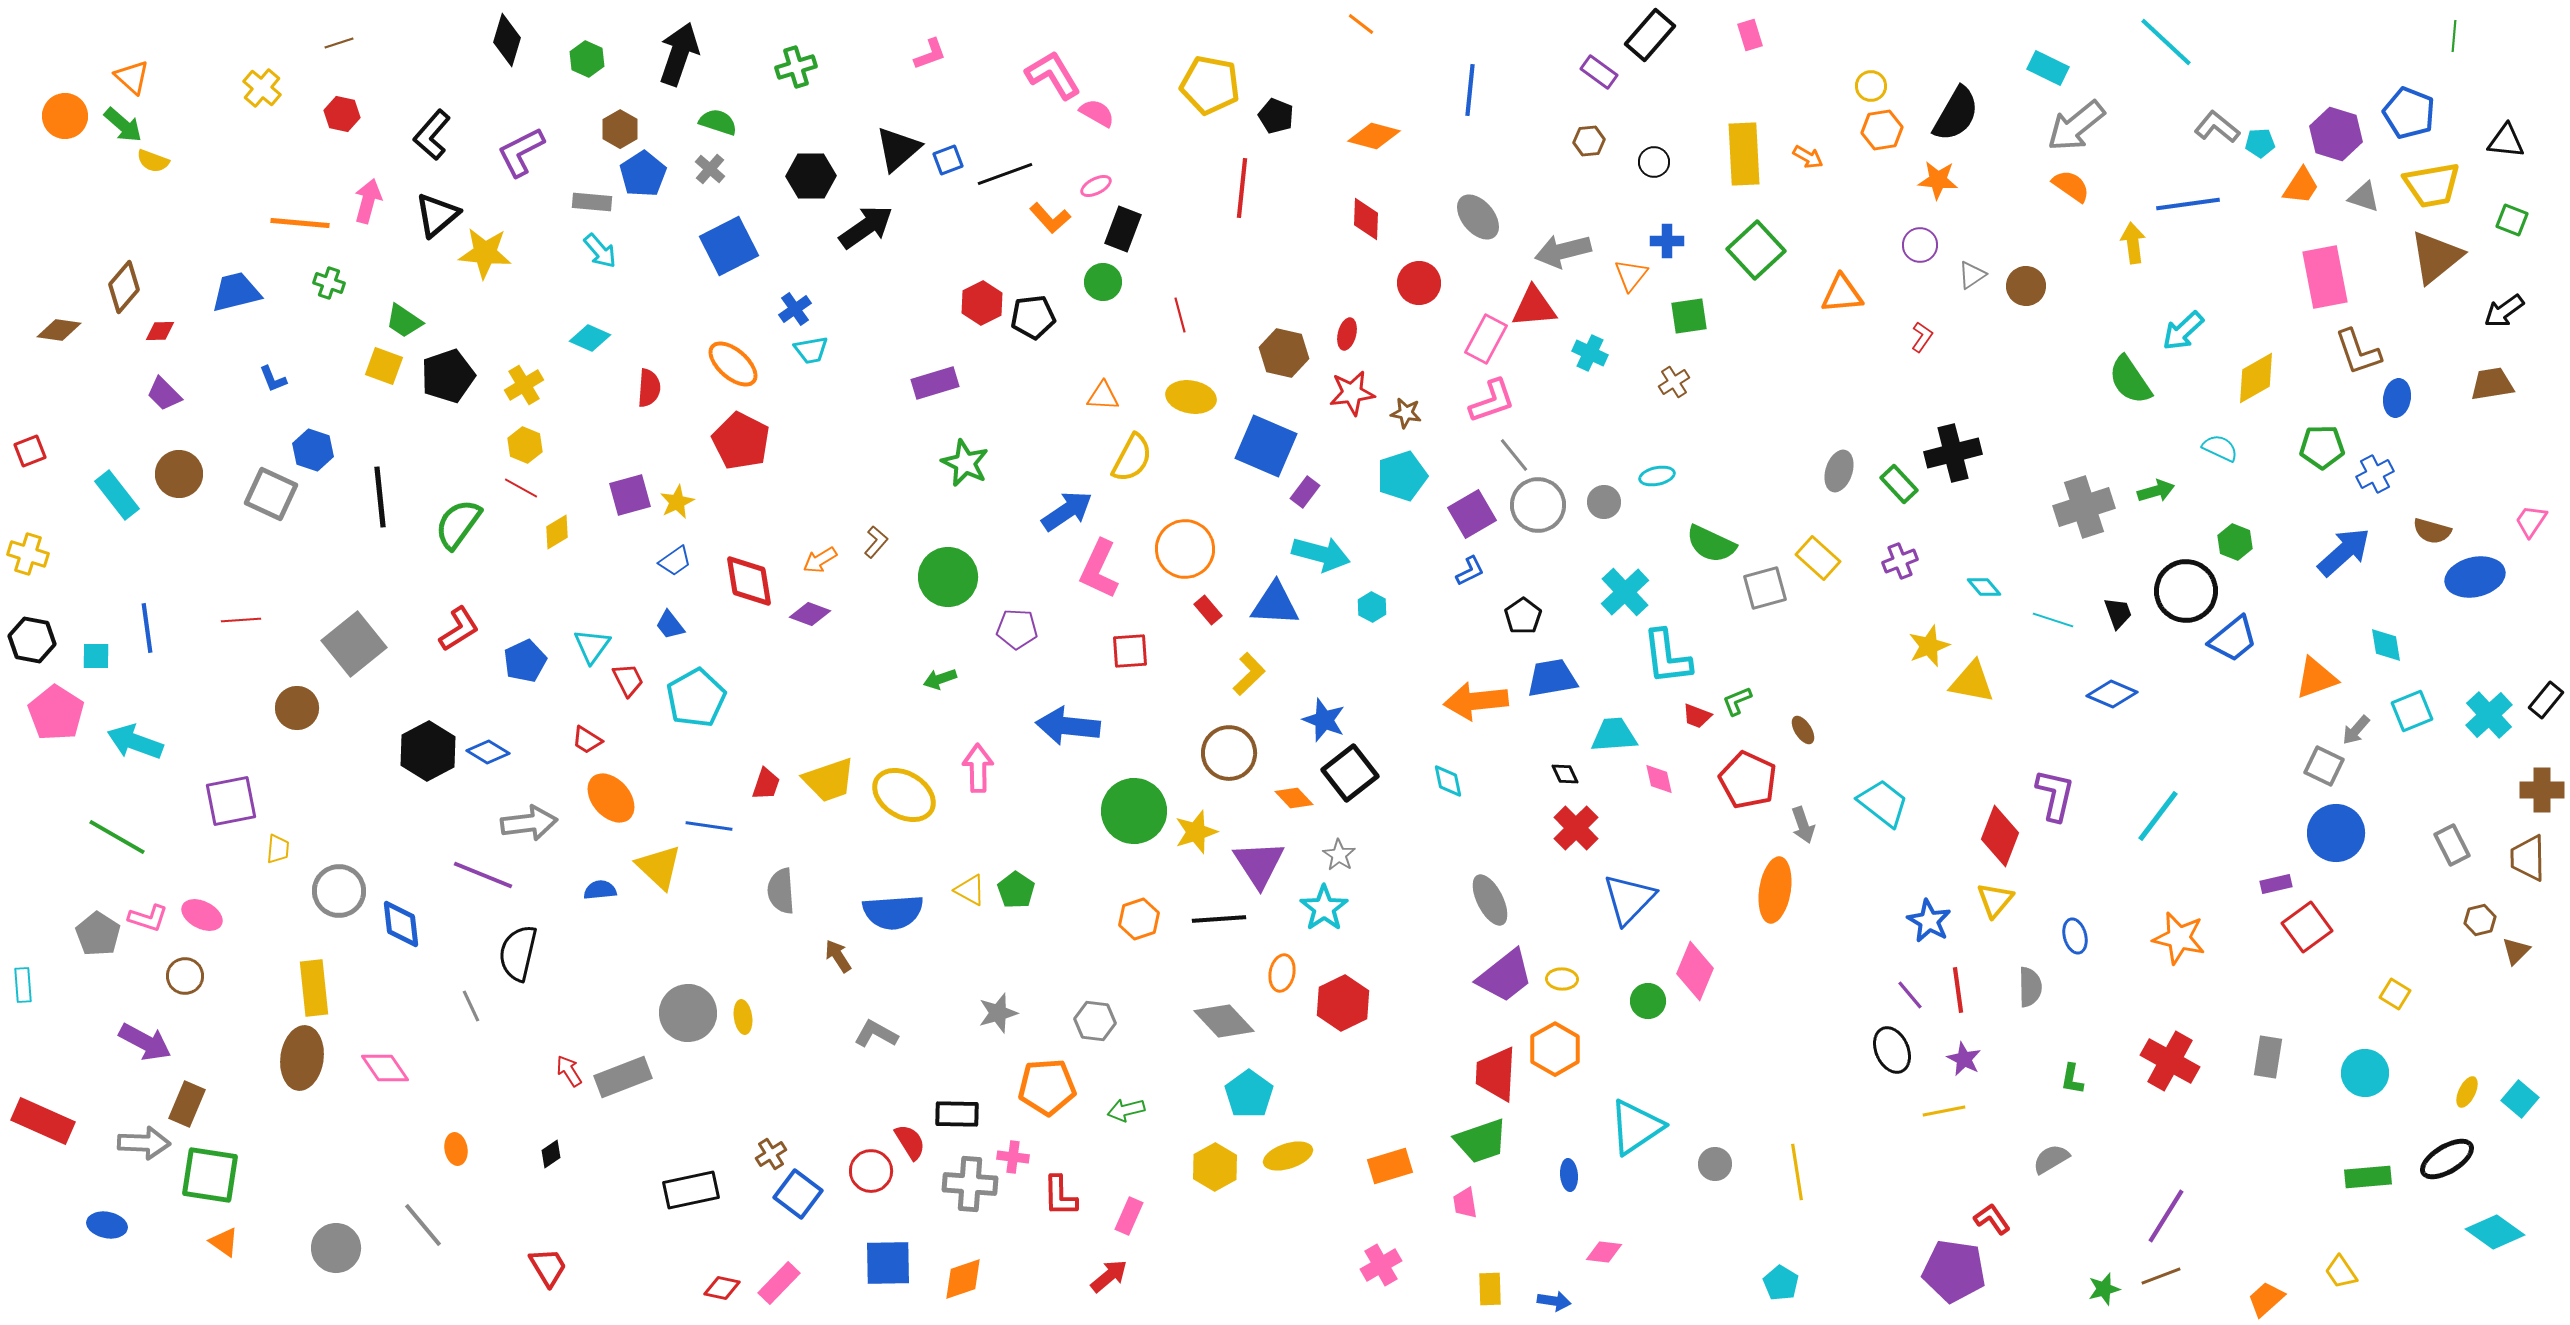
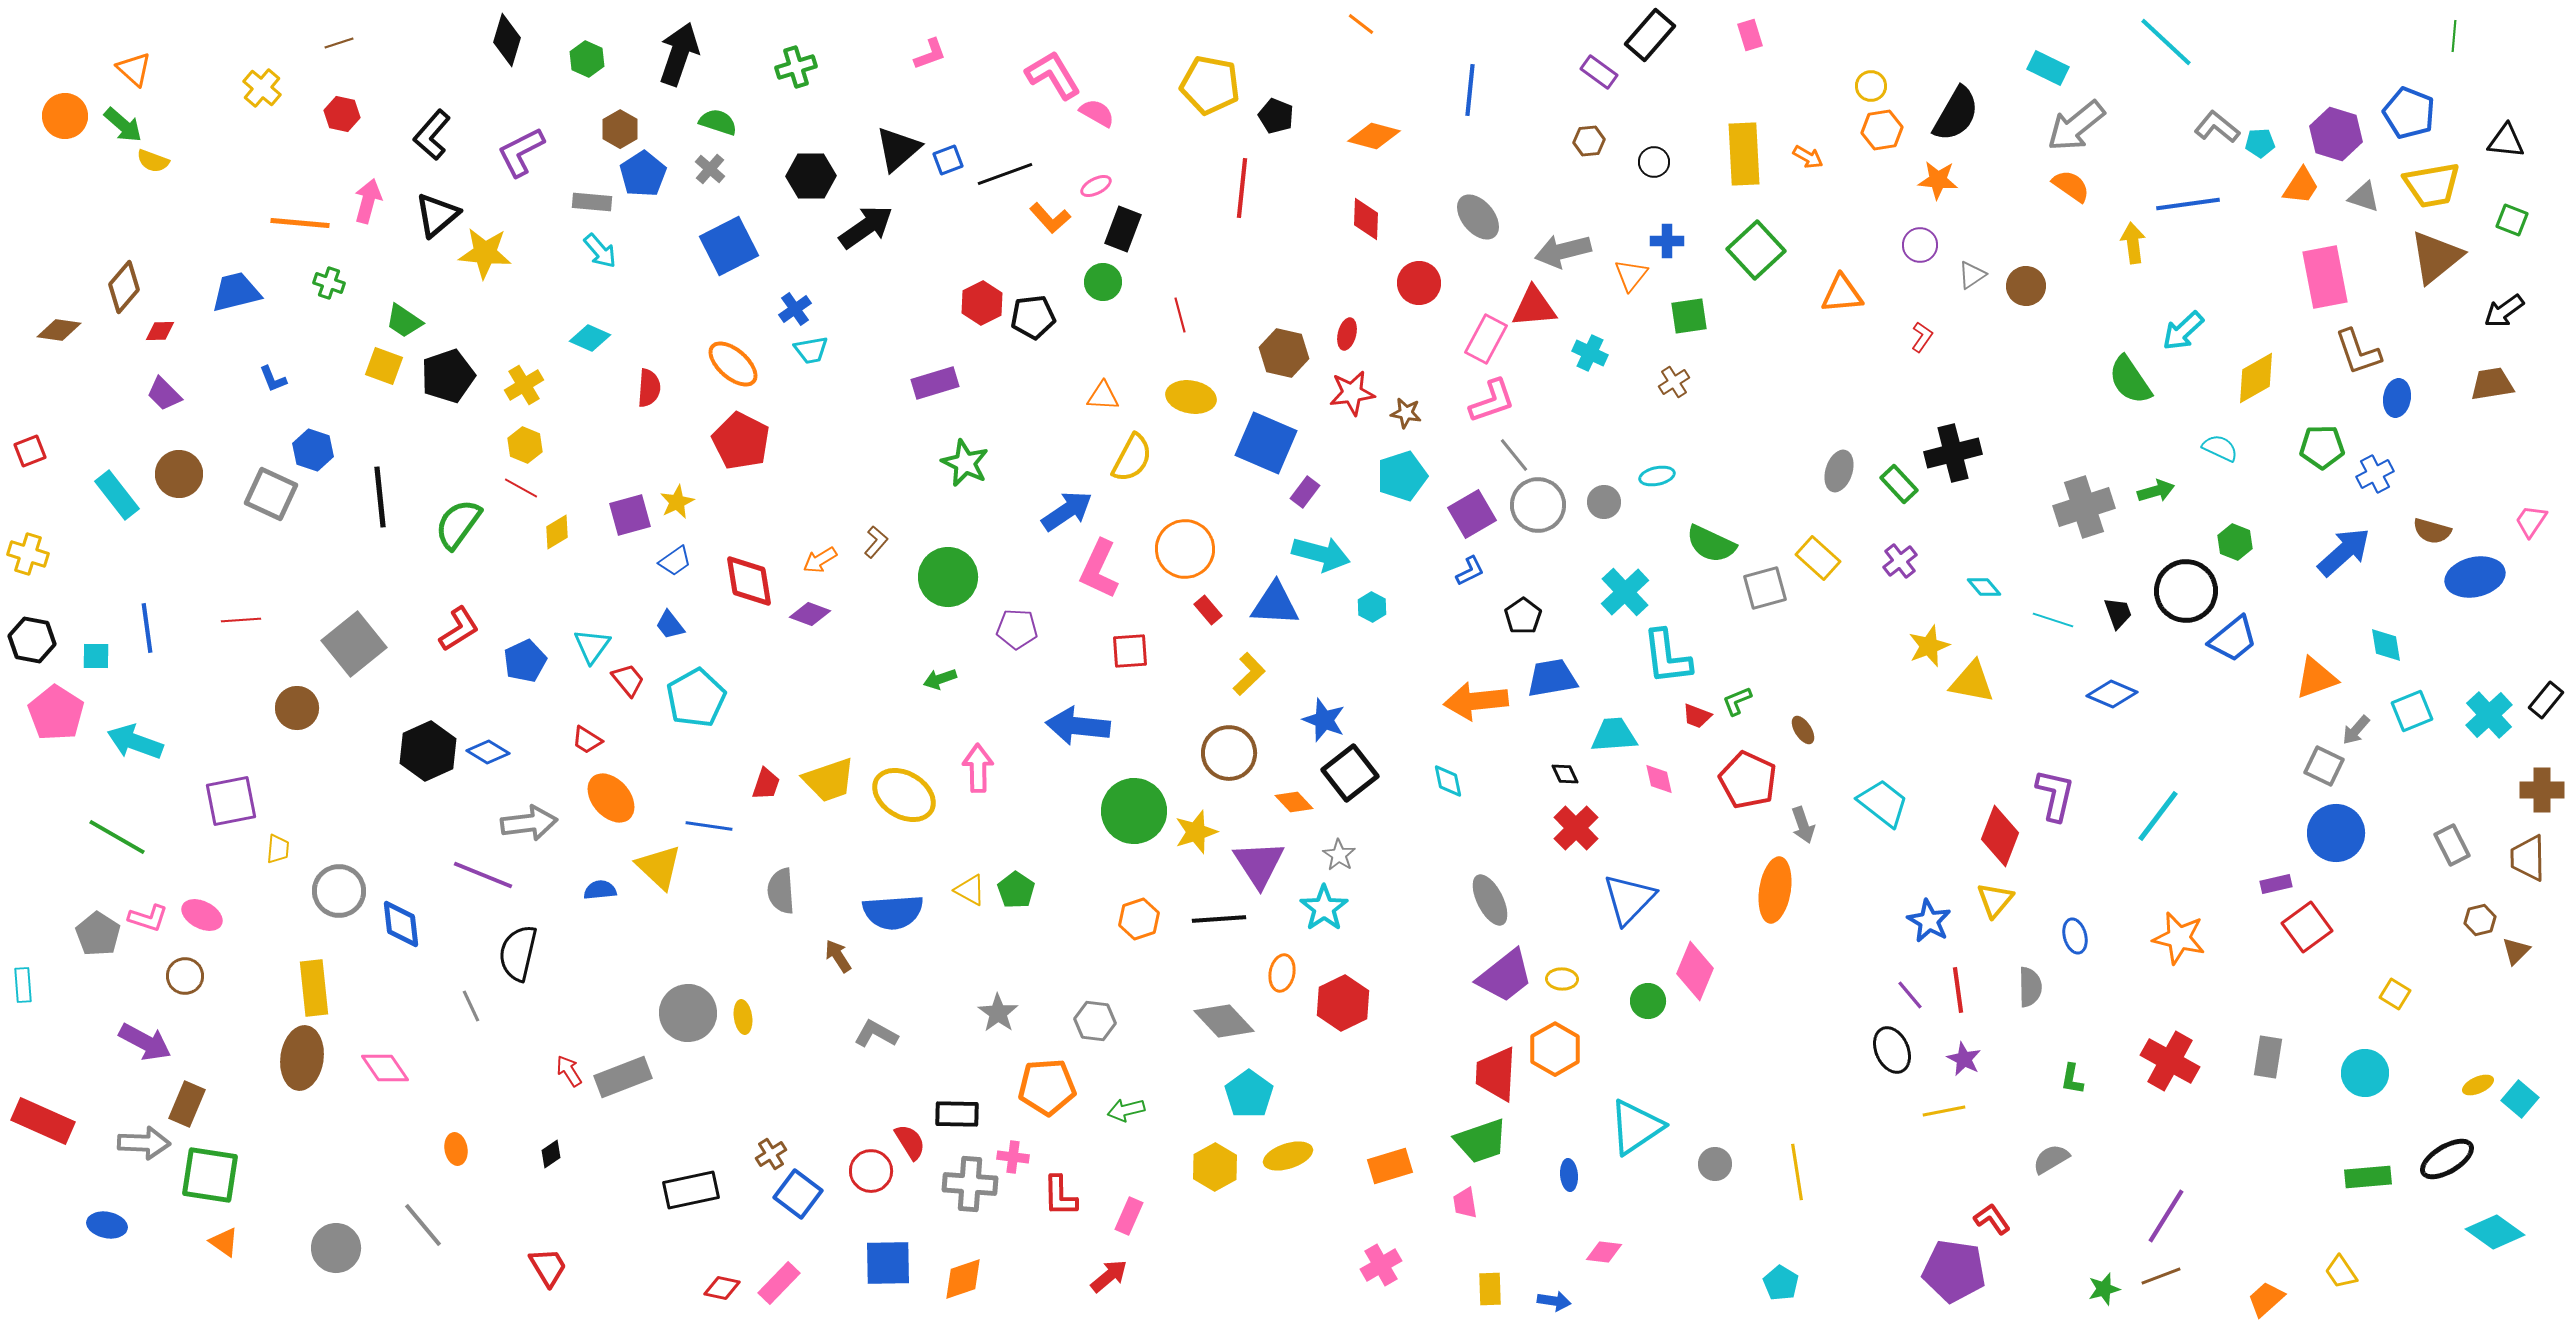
orange triangle at (132, 77): moved 2 px right, 8 px up
blue square at (1266, 446): moved 3 px up
purple square at (630, 495): moved 20 px down
purple cross at (1900, 561): rotated 16 degrees counterclockwise
red trapezoid at (628, 680): rotated 12 degrees counterclockwise
blue arrow at (1068, 726): moved 10 px right
black hexagon at (428, 751): rotated 4 degrees clockwise
orange diamond at (1294, 798): moved 4 px down
gray star at (998, 1013): rotated 21 degrees counterclockwise
yellow ellipse at (2467, 1092): moved 11 px right, 7 px up; rotated 40 degrees clockwise
